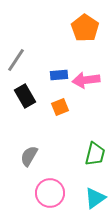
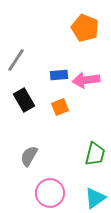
orange pentagon: rotated 12 degrees counterclockwise
black rectangle: moved 1 px left, 4 px down
